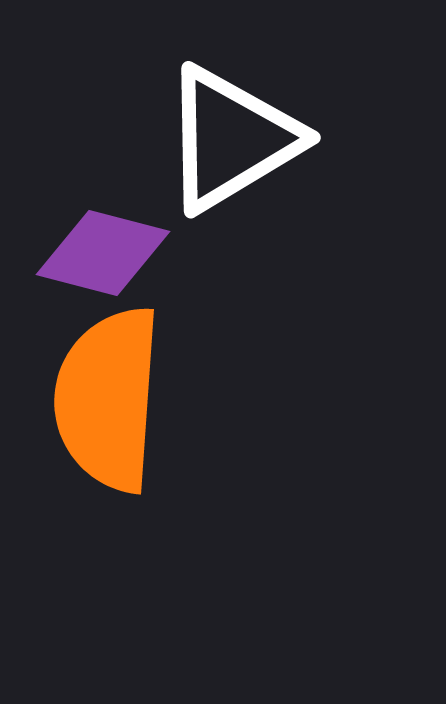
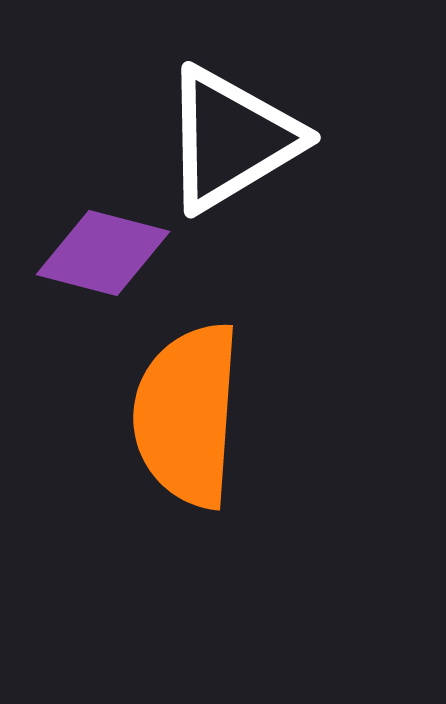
orange semicircle: moved 79 px right, 16 px down
